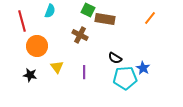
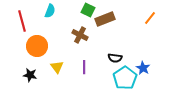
brown rectangle: rotated 30 degrees counterclockwise
black semicircle: rotated 24 degrees counterclockwise
purple line: moved 5 px up
cyan pentagon: rotated 30 degrees counterclockwise
